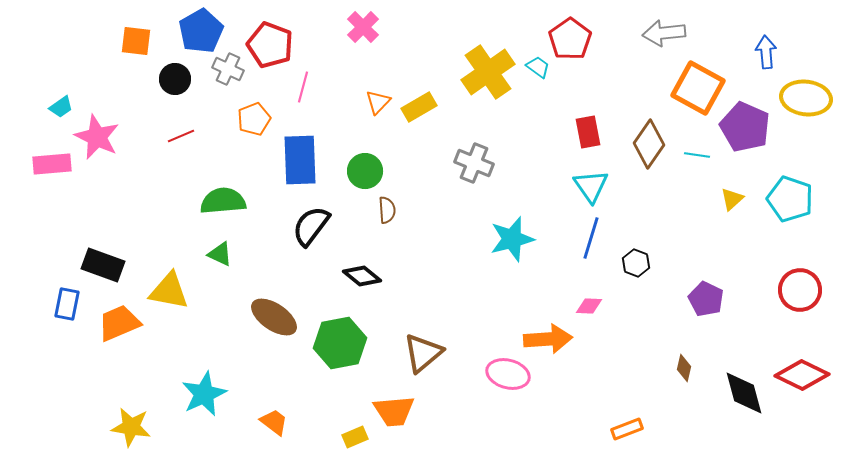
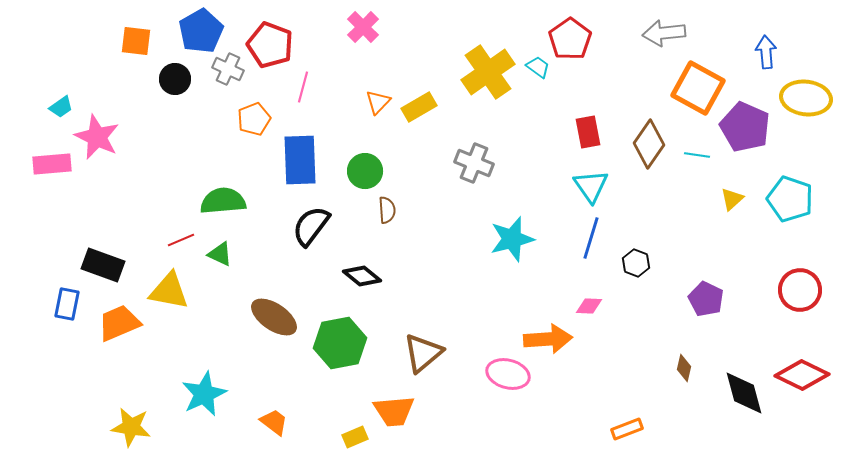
red line at (181, 136): moved 104 px down
